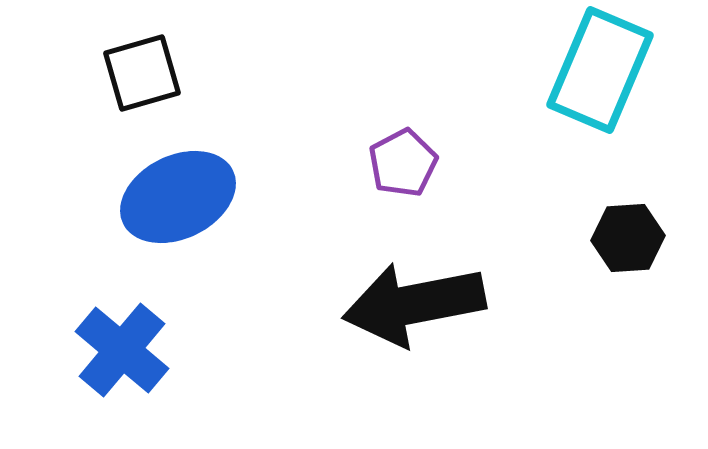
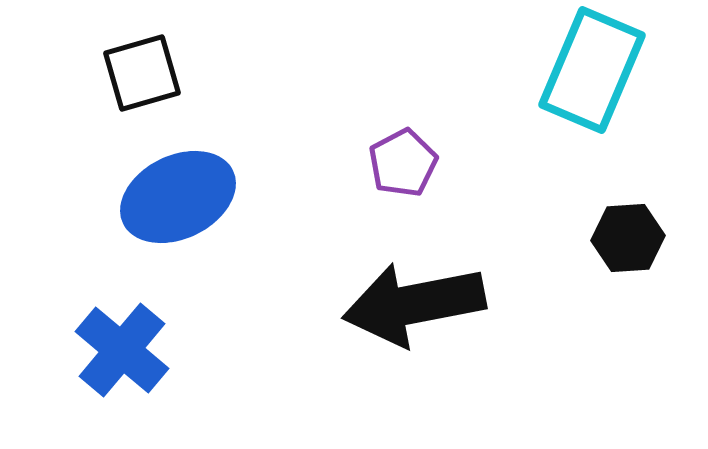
cyan rectangle: moved 8 px left
